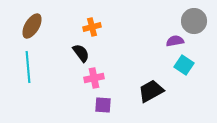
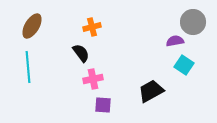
gray circle: moved 1 px left, 1 px down
pink cross: moved 1 px left, 1 px down
